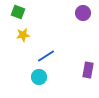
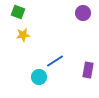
blue line: moved 9 px right, 5 px down
